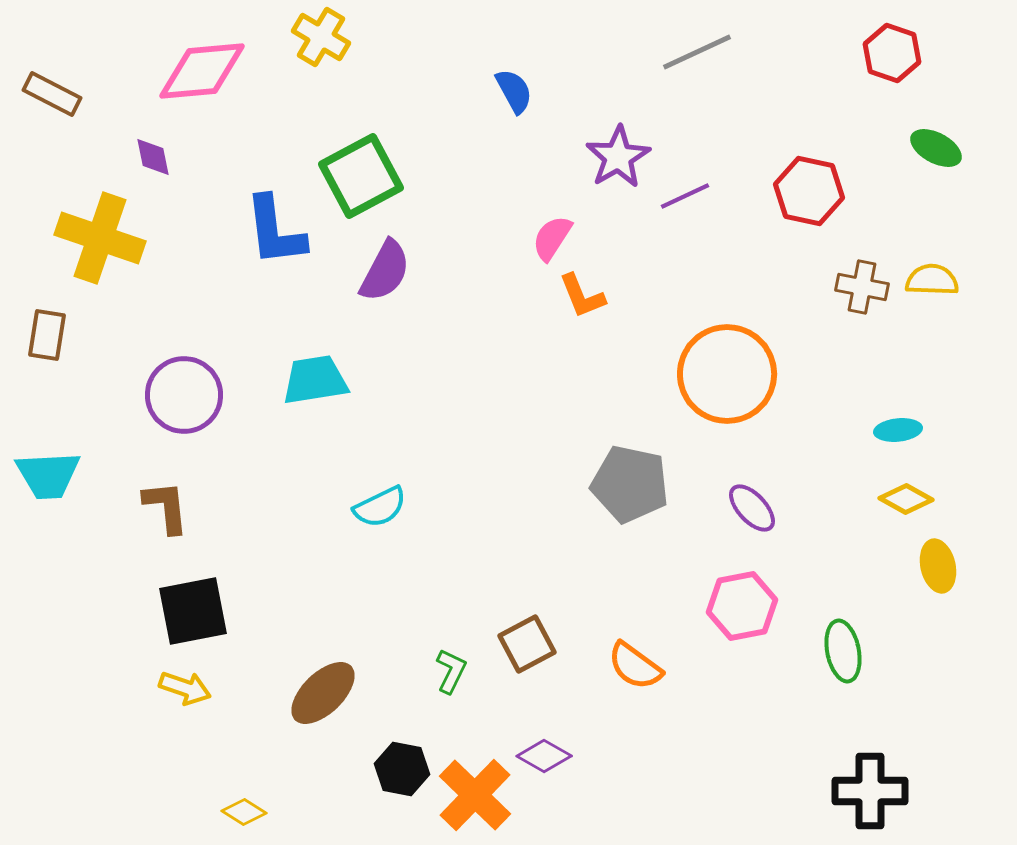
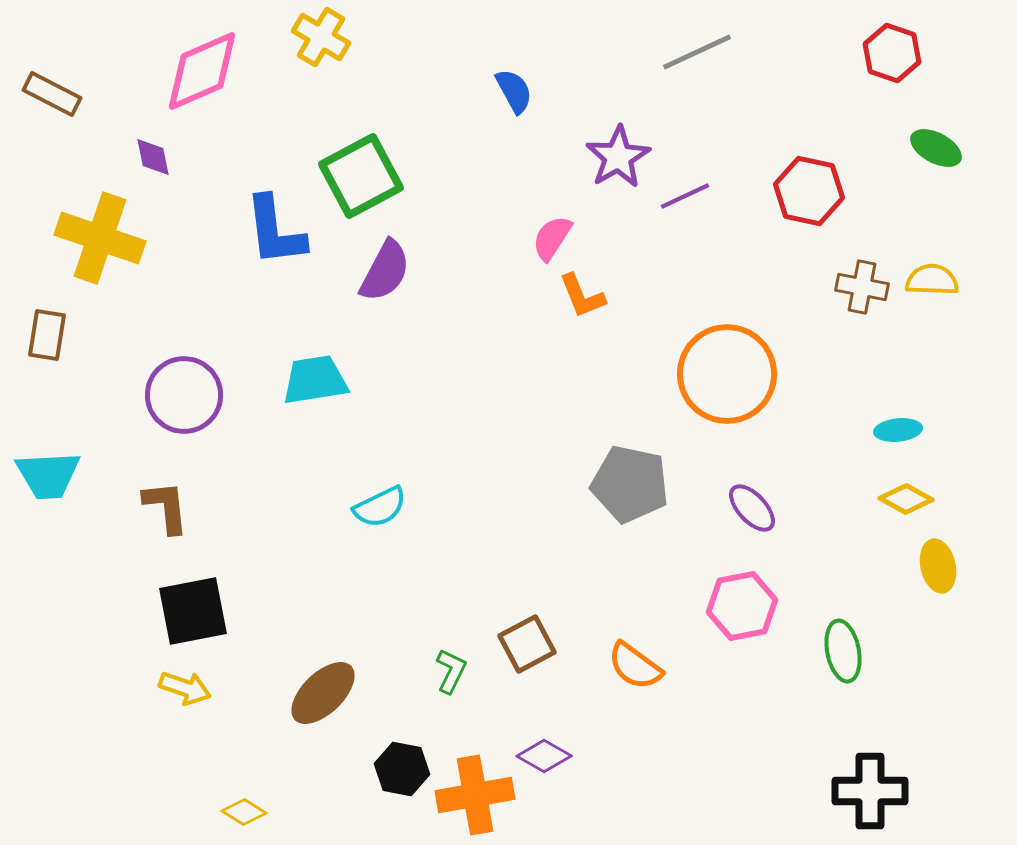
pink diamond at (202, 71): rotated 18 degrees counterclockwise
orange cross at (475, 795): rotated 36 degrees clockwise
